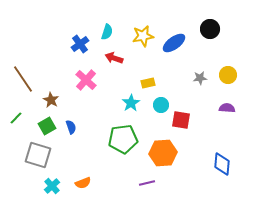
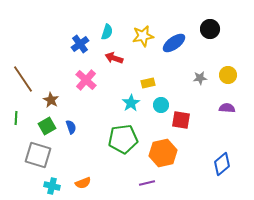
green line: rotated 40 degrees counterclockwise
orange hexagon: rotated 8 degrees counterclockwise
blue diamond: rotated 45 degrees clockwise
cyan cross: rotated 35 degrees counterclockwise
